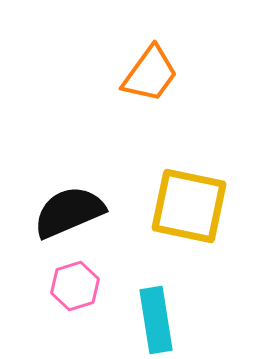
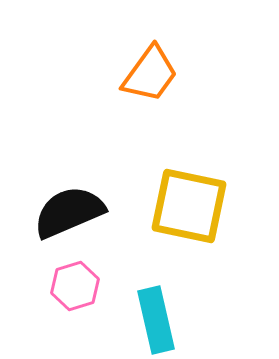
cyan rectangle: rotated 4 degrees counterclockwise
